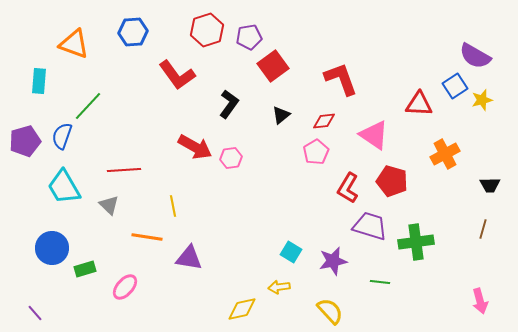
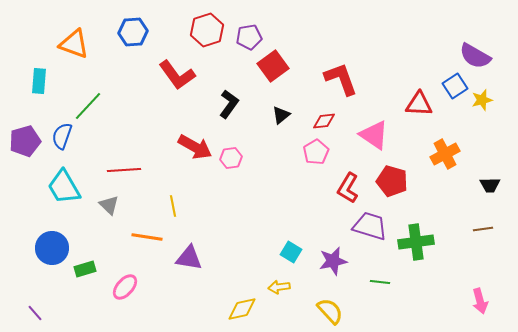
brown line at (483, 229): rotated 66 degrees clockwise
